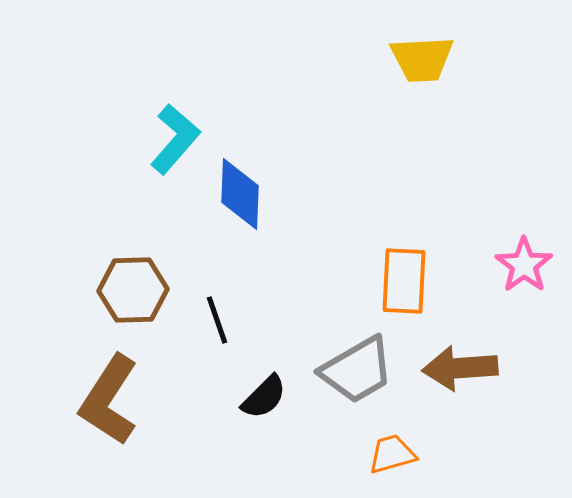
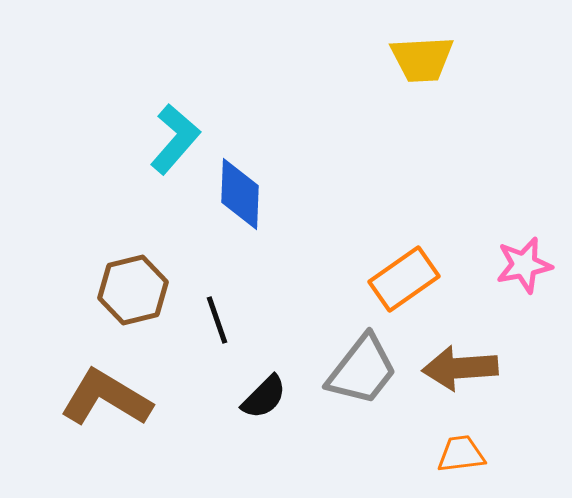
pink star: rotated 24 degrees clockwise
orange rectangle: moved 2 px up; rotated 52 degrees clockwise
brown hexagon: rotated 12 degrees counterclockwise
gray trapezoid: moved 5 px right; rotated 22 degrees counterclockwise
brown L-shape: moved 3 px left, 2 px up; rotated 88 degrees clockwise
orange trapezoid: moved 69 px right; rotated 9 degrees clockwise
